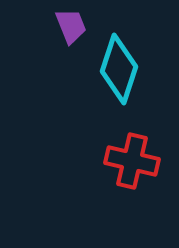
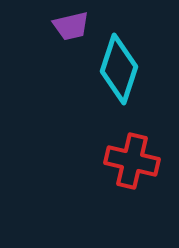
purple trapezoid: rotated 99 degrees clockwise
